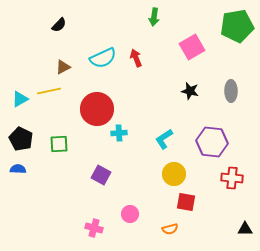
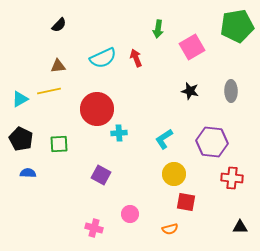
green arrow: moved 4 px right, 12 px down
brown triangle: moved 5 px left, 1 px up; rotated 21 degrees clockwise
blue semicircle: moved 10 px right, 4 px down
black triangle: moved 5 px left, 2 px up
